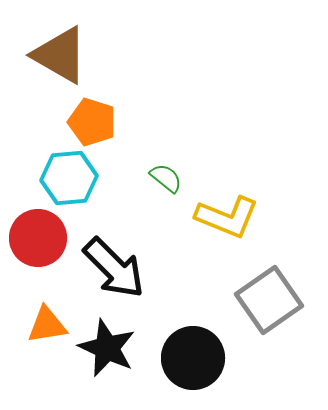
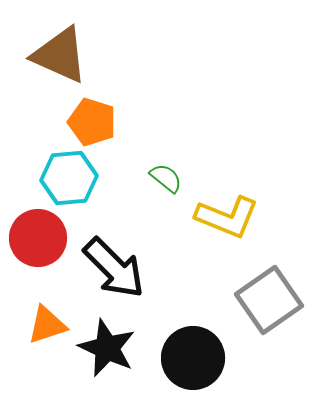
brown triangle: rotated 6 degrees counterclockwise
orange triangle: rotated 9 degrees counterclockwise
